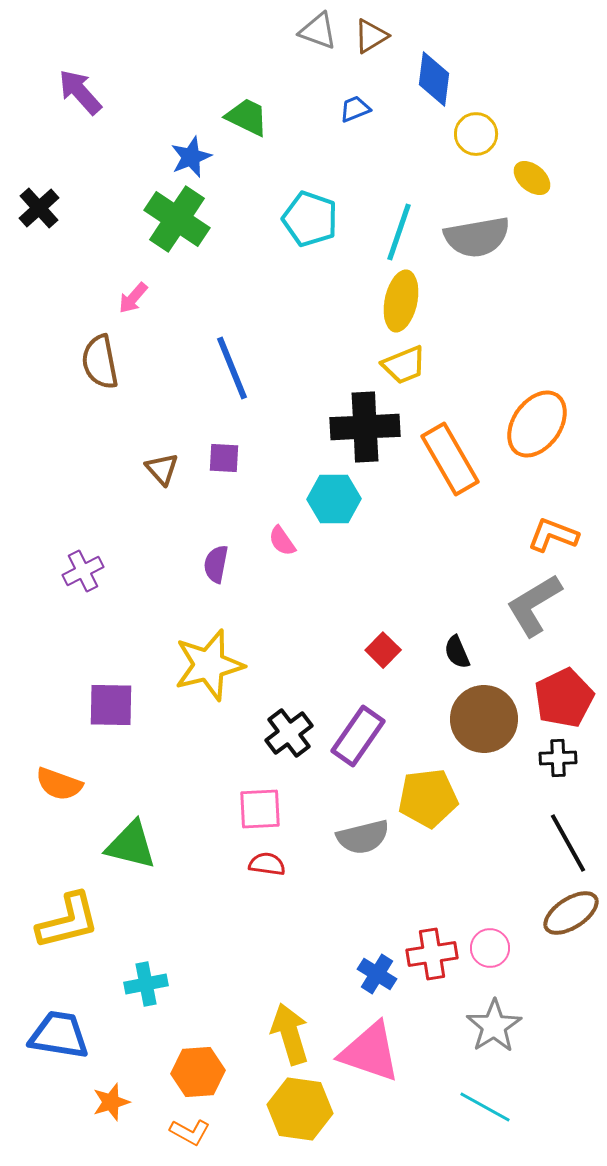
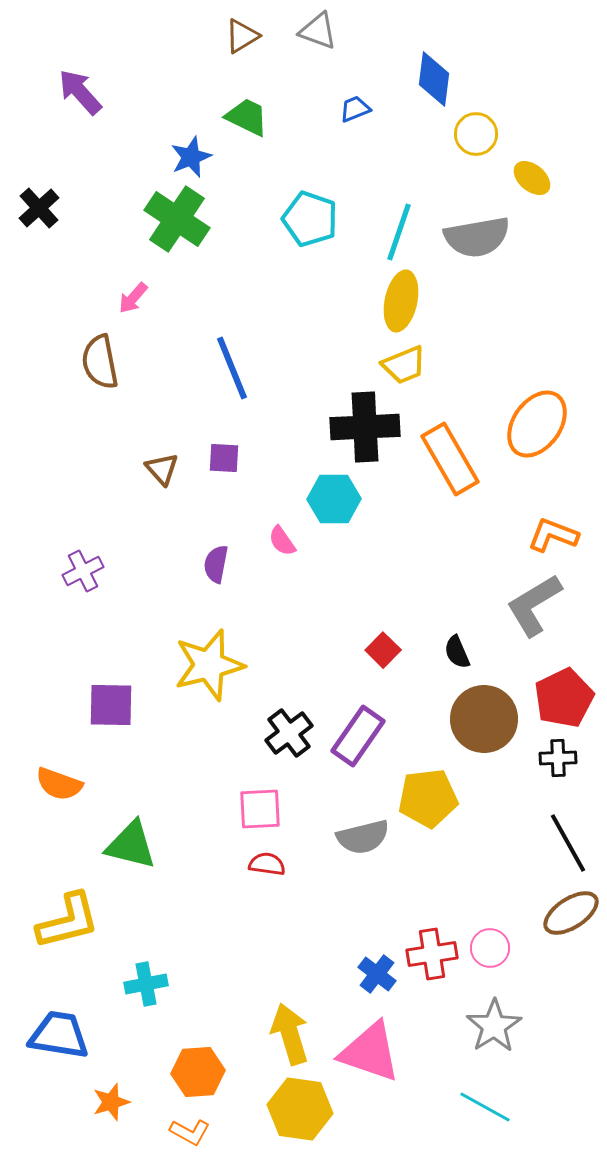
brown triangle at (371, 36): moved 129 px left
blue cross at (377, 974): rotated 6 degrees clockwise
